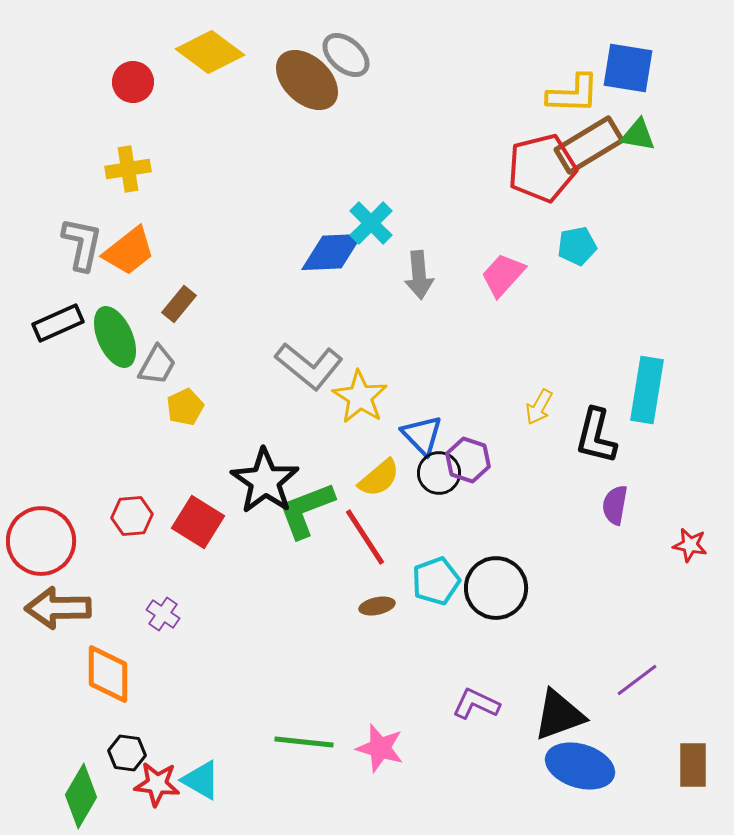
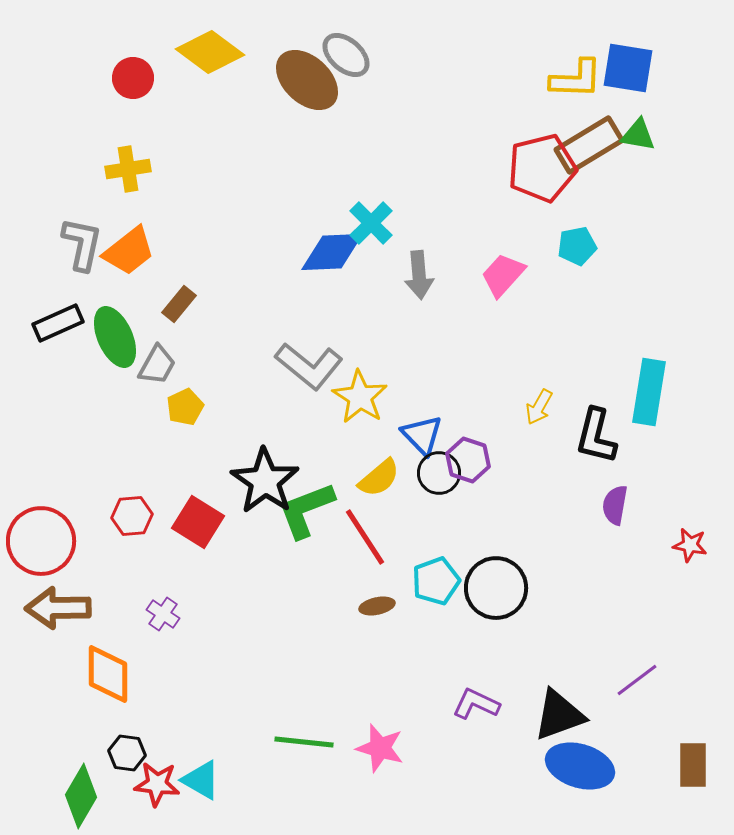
red circle at (133, 82): moved 4 px up
yellow L-shape at (573, 94): moved 3 px right, 15 px up
cyan rectangle at (647, 390): moved 2 px right, 2 px down
